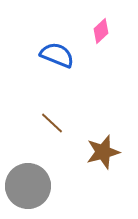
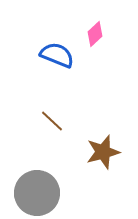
pink diamond: moved 6 px left, 3 px down
brown line: moved 2 px up
gray circle: moved 9 px right, 7 px down
